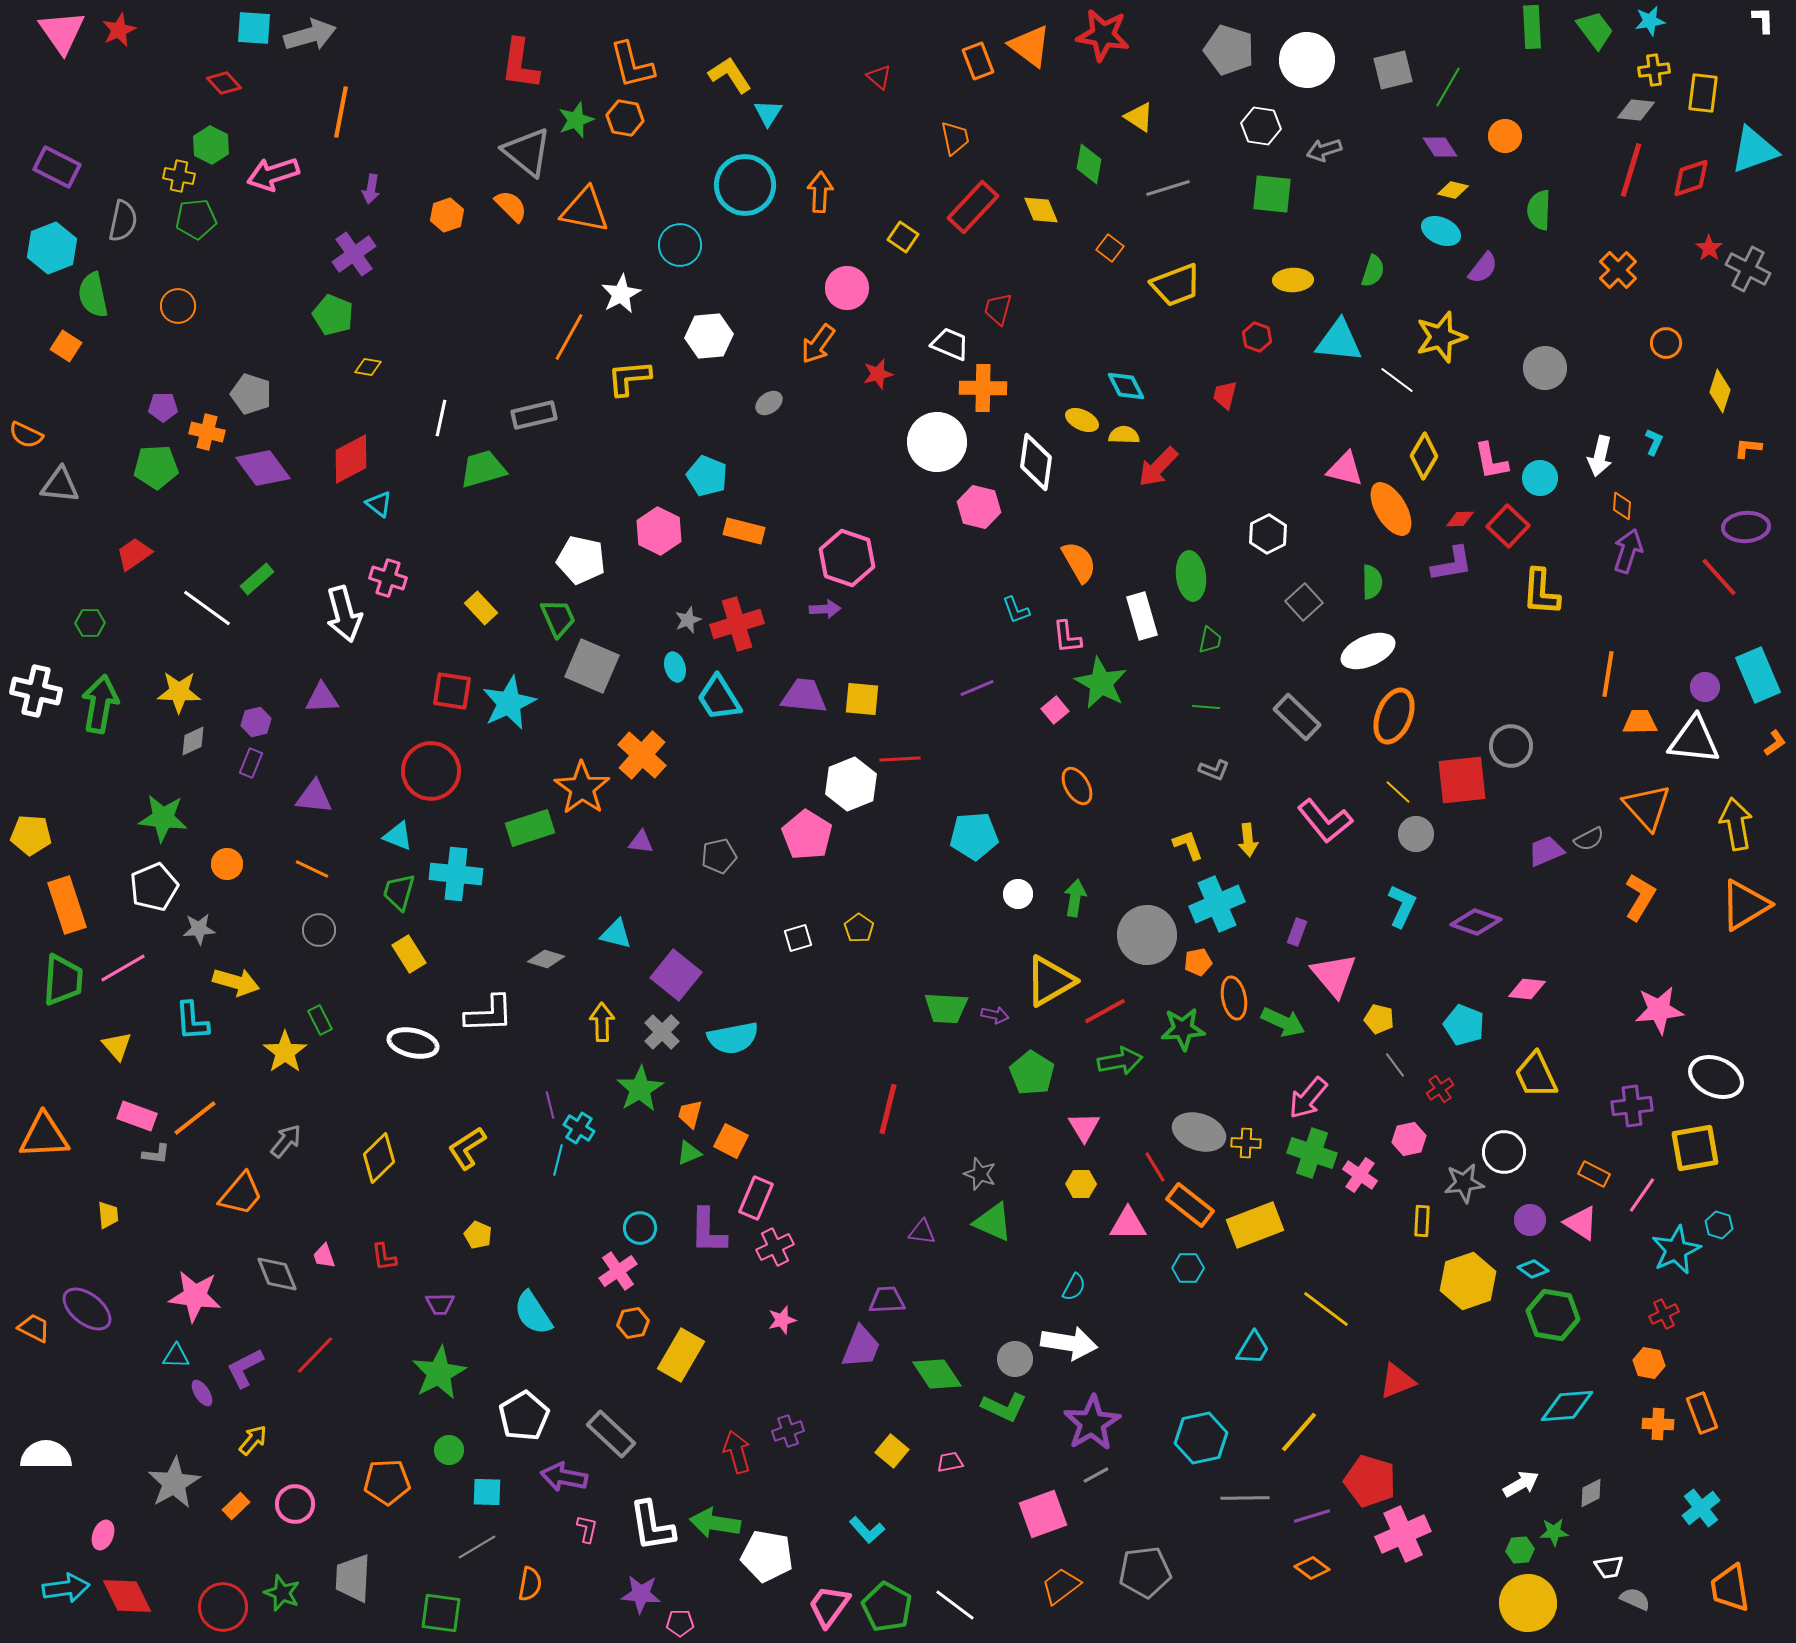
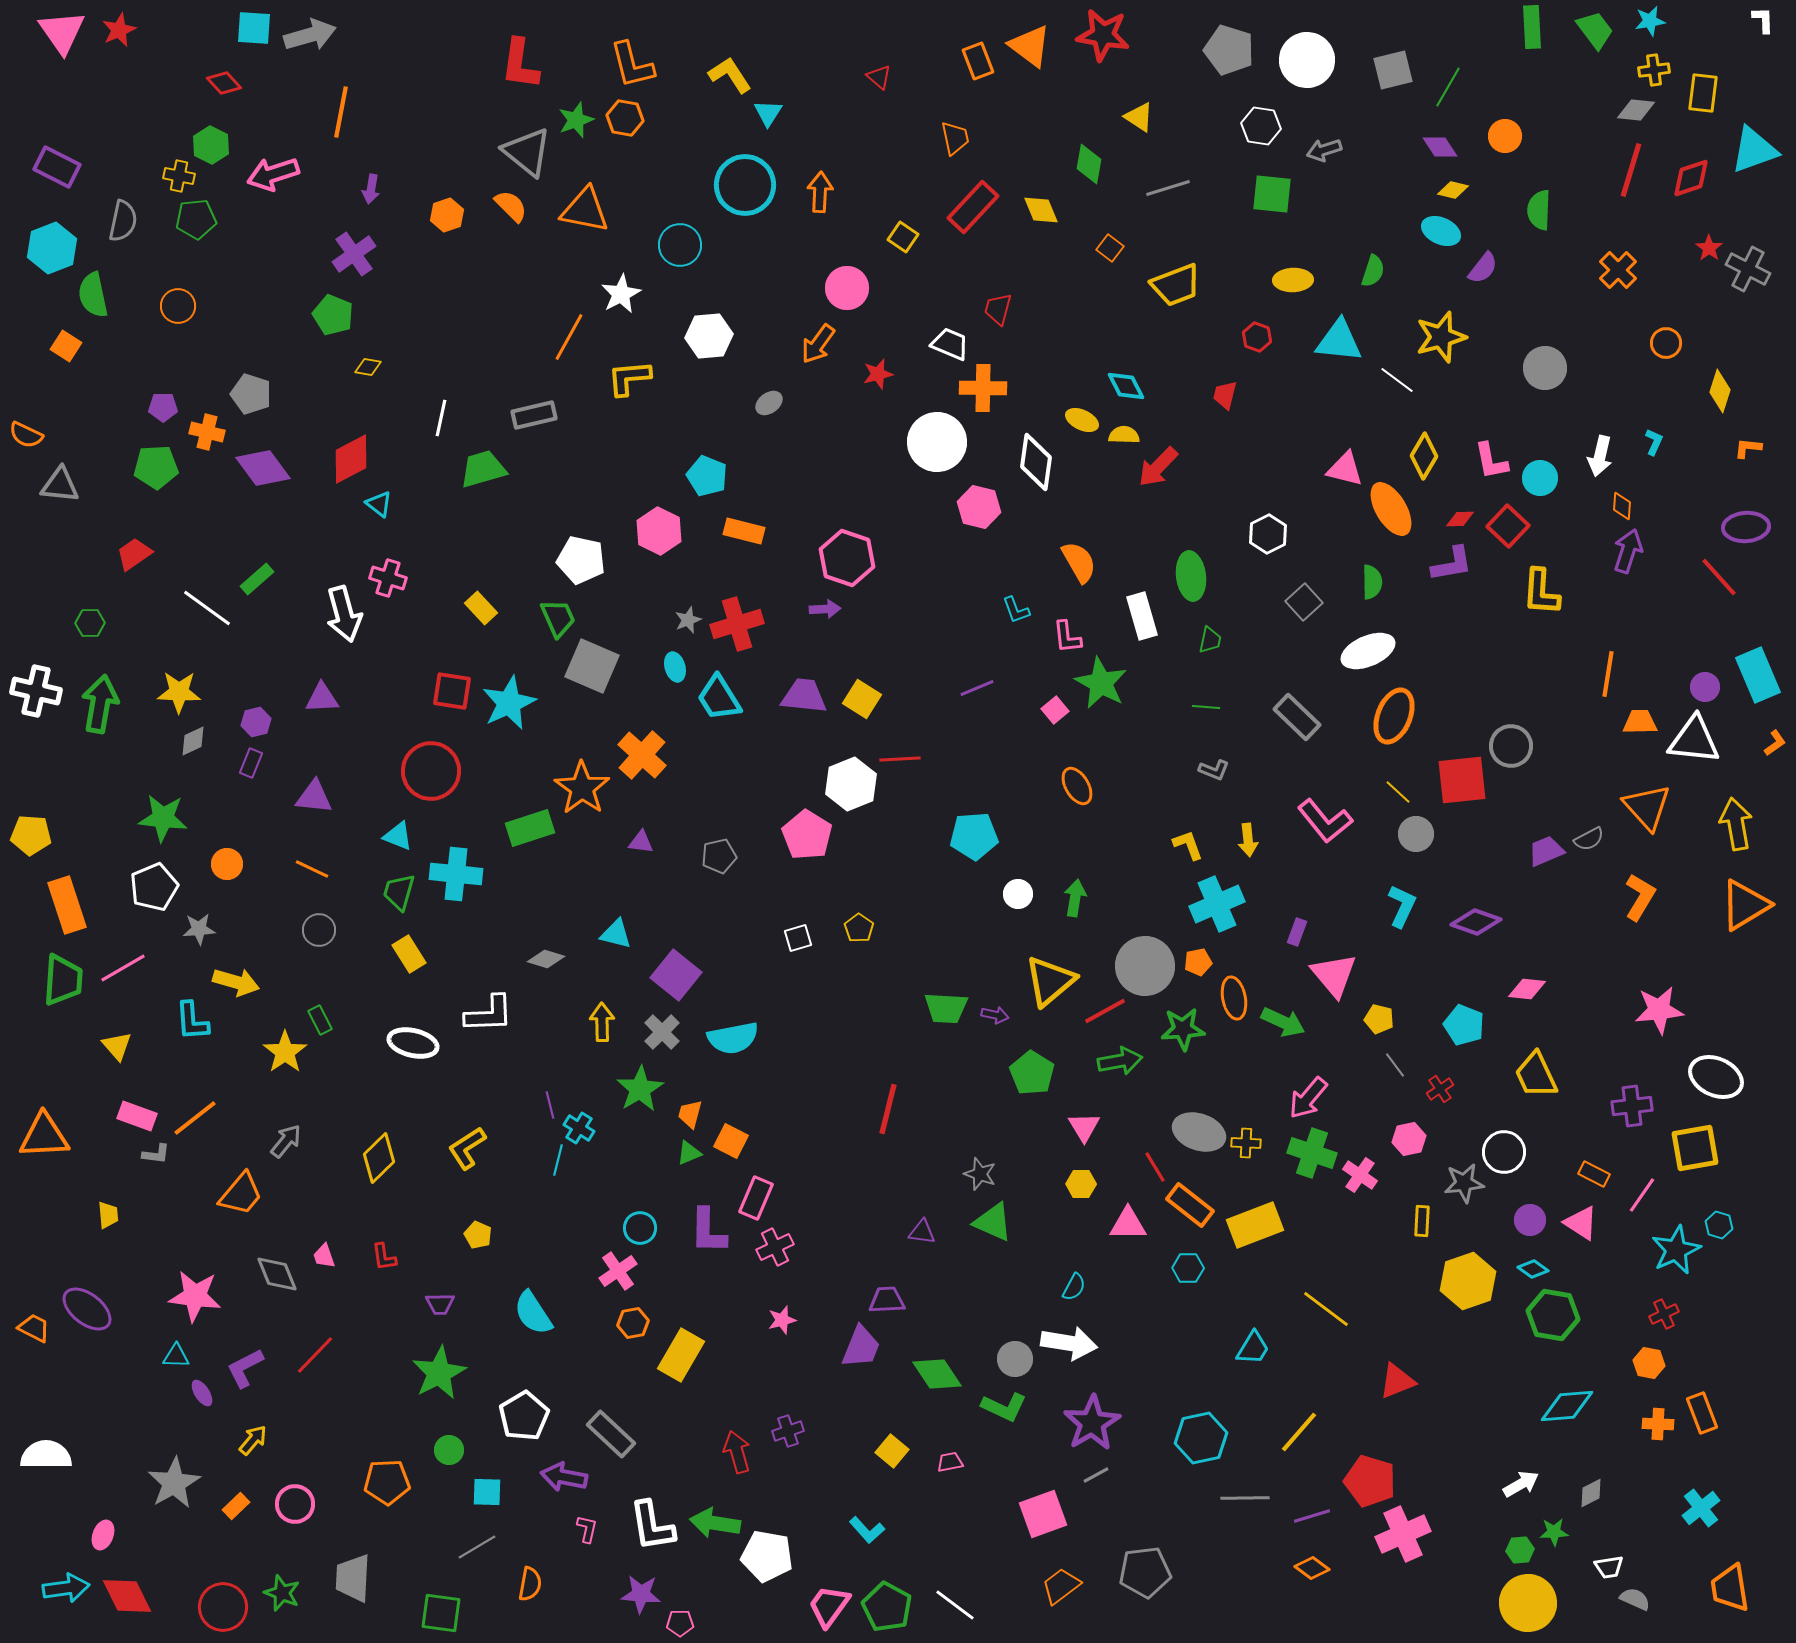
yellow square at (862, 699): rotated 27 degrees clockwise
gray circle at (1147, 935): moved 2 px left, 31 px down
yellow triangle at (1050, 981): rotated 10 degrees counterclockwise
